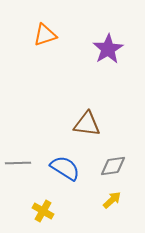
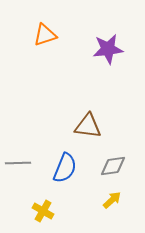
purple star: rotated 24 degrees clockwise
brown triangle: moved 1 px right, 2 px down
blue semicircle: rotated 80 degrees clockwise
